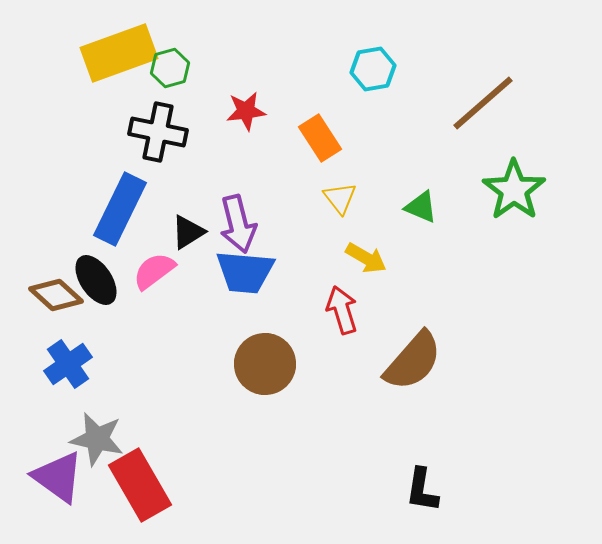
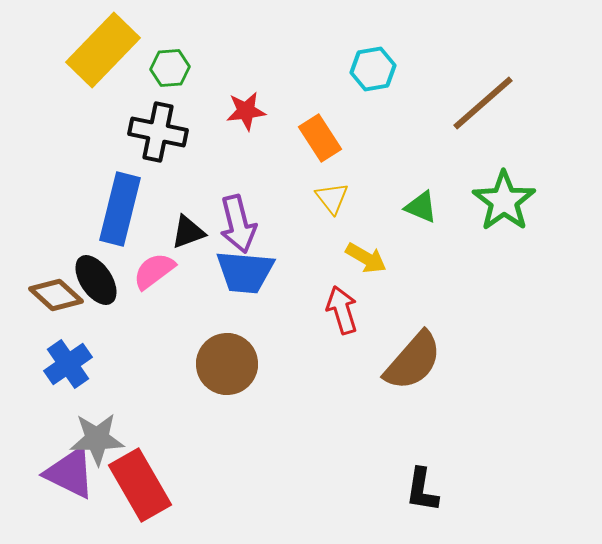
yellow rectangle: moved 16 px left, 3 px up; rotated 26 degrees counterclockwise
green hexagon: rotated 12 degrees clockwise
green star: moved 10 px left, 11 px down
yellow triangle: moved 8 px left
blue rectangle: rotated 12 degrees counterclockwise
black triangle: rotated 12 degrees clockwise
brown circle: moved 38 px left
gray star: rotated 14 degrees counterclockwise
purple triangle: moved 12 px right, 4 px up; rotated 10 degrees counterclockwise
